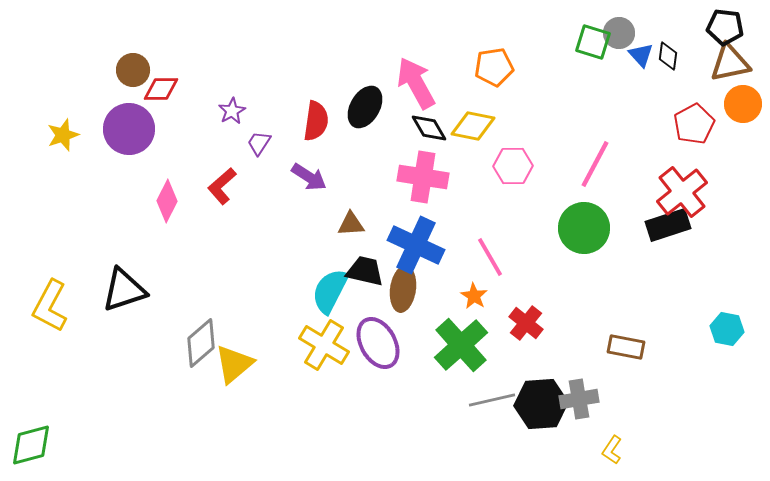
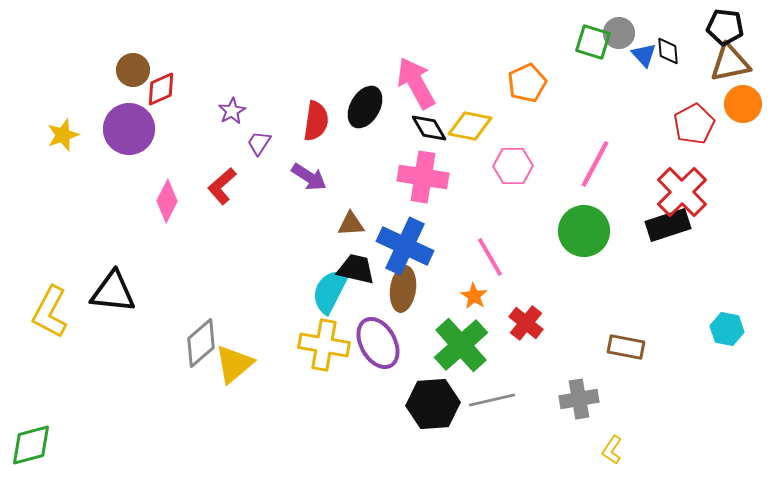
blue triangle at (641, 55): moved 3 px right
black diamond at (668, 56): moved 5 px up; rotated 12 degrees counterclockwise
orange pentagon at (494, 67): moved 33 px right, 16 px down; rotated 15 degrees counterclockwise
red diamond at (161, 89): rotated 24 degrees counterclockwise
yellow diamond at (473, 126): moved 3 px left
red cross at (682, 192): rotated 6 degrees counterclockwise
green circle at (584, 228): moved 3 px down
blue cross at (416, 245): moved 11 px left, 1 px down
black trapezoid at (365, 271): moved 9 px left, 2 px up
black triangle at (124, 290): moved 11 px left, 2 px down; rotated 24 degrees clockwise
yellow L-shape at (50, 306): moved 6 px down
yellow cross at (324, 345): rotated 21 degrees counterclockwise
black hexagon at (541, 404): moved 108 px left
